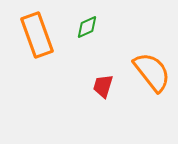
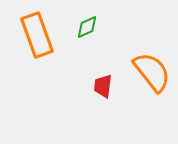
red trapezoid: rotated 10 degrees counterclockwise
